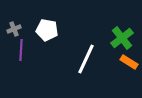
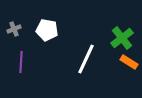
purple line: moved 12 px down
